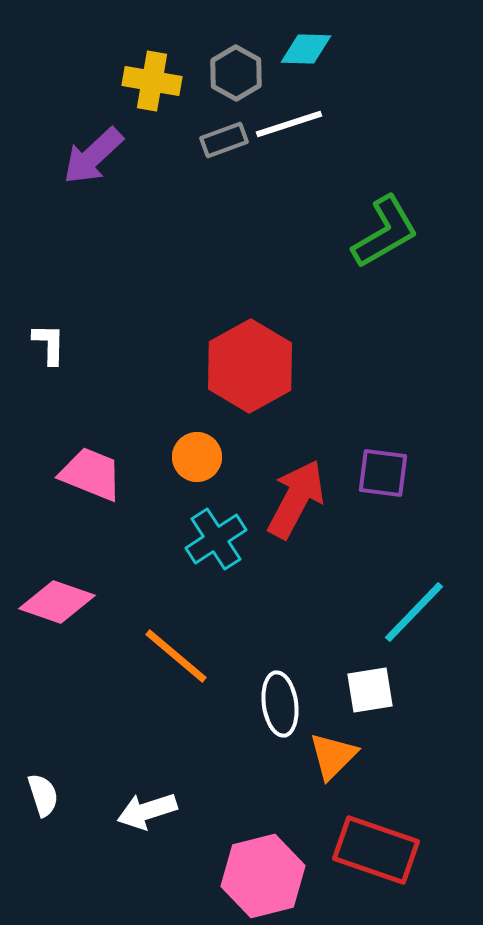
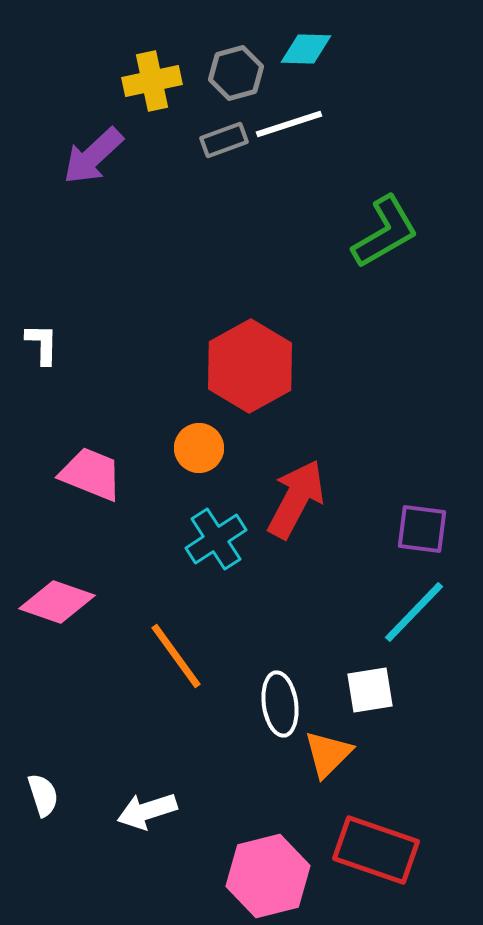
gray hexagon: rotated 16 degrees clockwise
yellow cross: rotated 22 degrees counterclockwise
white L-shape: moved 7 px left
orange circle: moved 2 px right, 9 px up
purple square: moved 39 px right, 56 px down
orange line: rotated 14 degrees clockwise
orange triangle: moved 5 px left, 2 px up
pink hexagon: moved 5 px right
